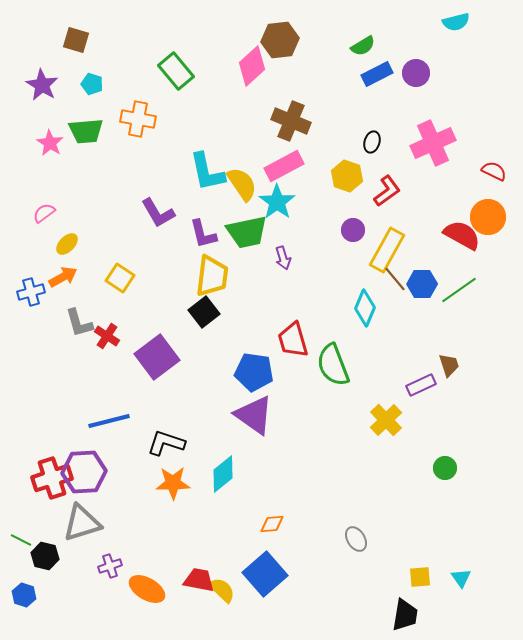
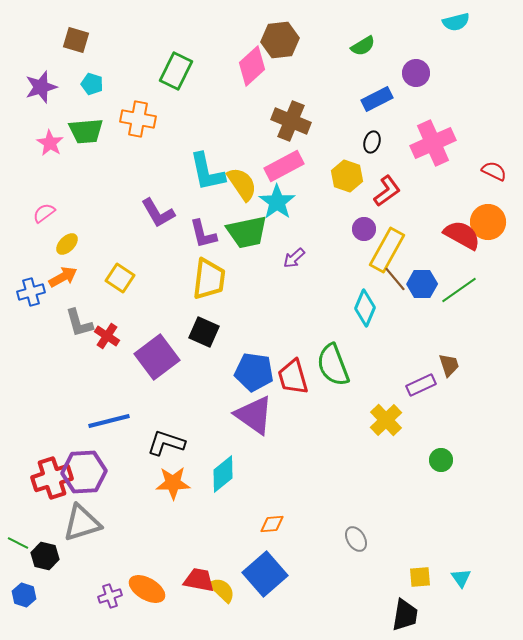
green rectangle at (176, 71): rotated 66 degrees clockwise
blue rectangle at (377, 74): moved 25 px down
purple star at (42, 85): moved 1 px left, 2 px down; rotated 24 degrees clockwise
orange circle at (488, 217): moved 5 px down
purple circle at (353, 230): moved 11 px right, 1 px up
purple arrow at (283, 258): moved 11 px right; rotated 65 degrees clockwise
yellow trapezoid at (212, 276): moved 3 px left, 3 px down
black square at (204, 312): moved 20 px down; rotated 28 degrees counterclockwise
red trapezoid at (293, 340): moved 37 px down
green circle at (445, 468): moved 4 px left, 8 px up
green line at (21, 540): moved 3 px left, 3 px down
purple cross at (110, 566): moved 30 px down
